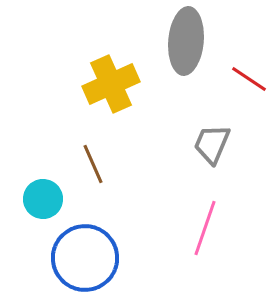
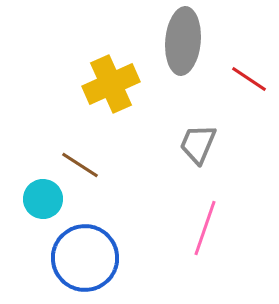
gray ellipse: moved 3 px left
gray trapezoid: moved 14 px left
brown line: moved 13 px left, 1 px down; rotated 33 degrees counterclockwise
